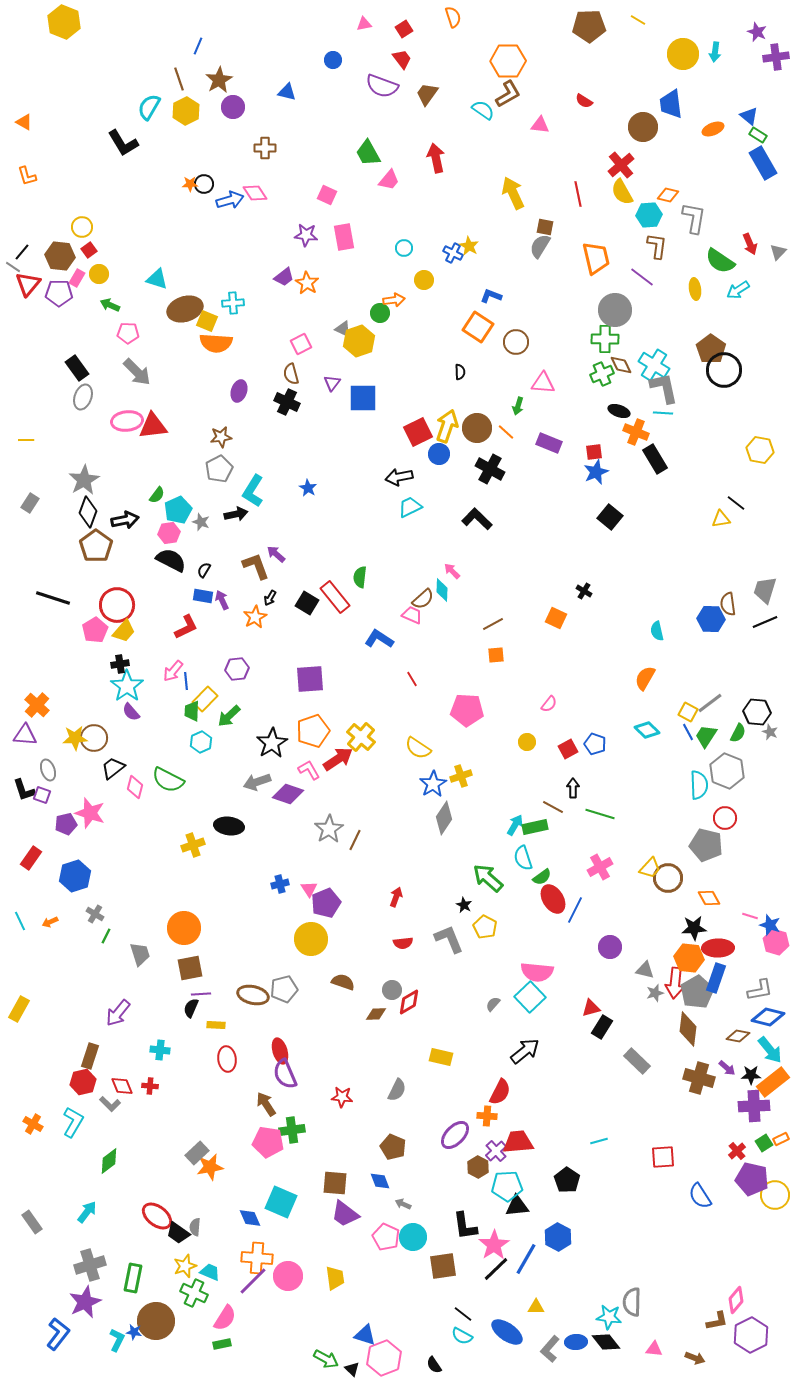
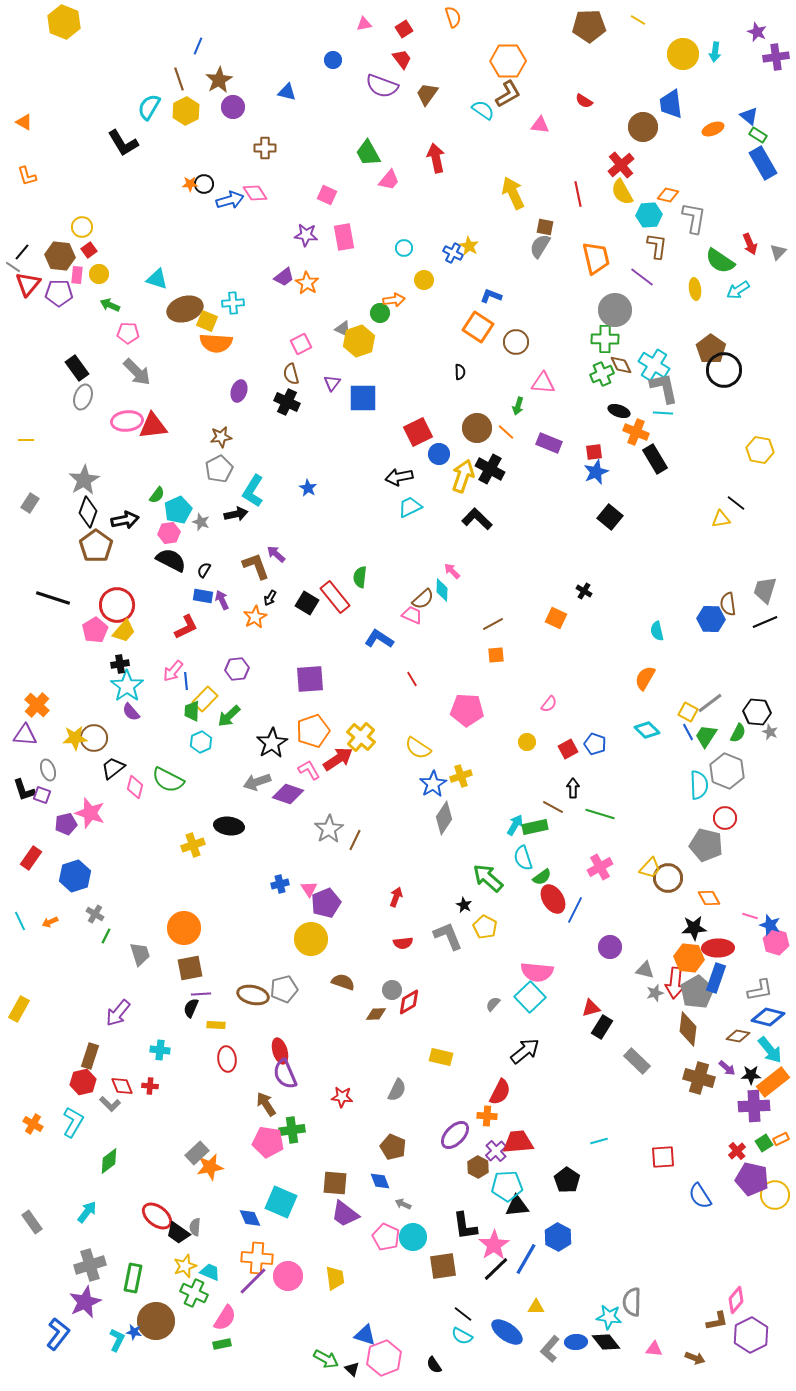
pink rectangle at (77, 278): moved 3 px up; rotated 24 degrees counterclockwise
yellow arrow at (447, 426): moved 16 px right, 50 px down
gray L-shape at (449, 939): moved 1 px left, 3 px up
